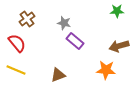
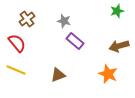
green star: rotated 16 degrees counterclockwise
gray star: moved 2 px up
orange star: moved 2 px right, 4 px down; rotated 18 degrees clockwise
